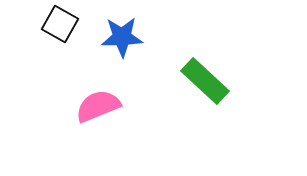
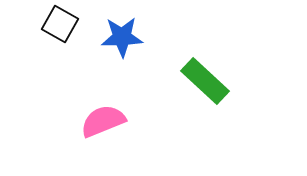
pink semicircle: moved 5 px right, 15 px down
